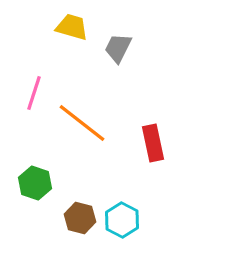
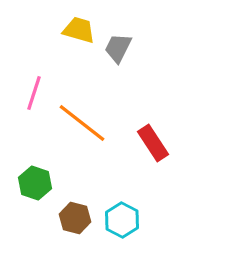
yellow trapezoid: moved 7 px right, 3 px down
red rectangle: rotated 21 degrees counterclockwise
brown hexagon: moved 5 px left
